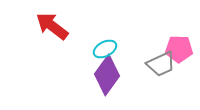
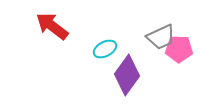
gray trapezoid: moved 27 px up
purple diamond: moved 20 px right
